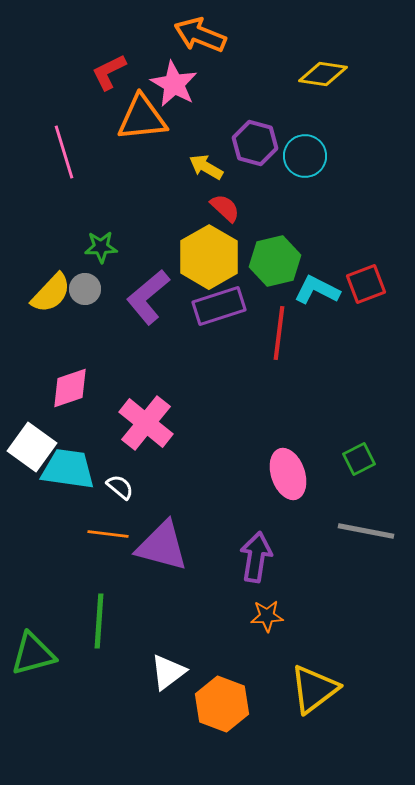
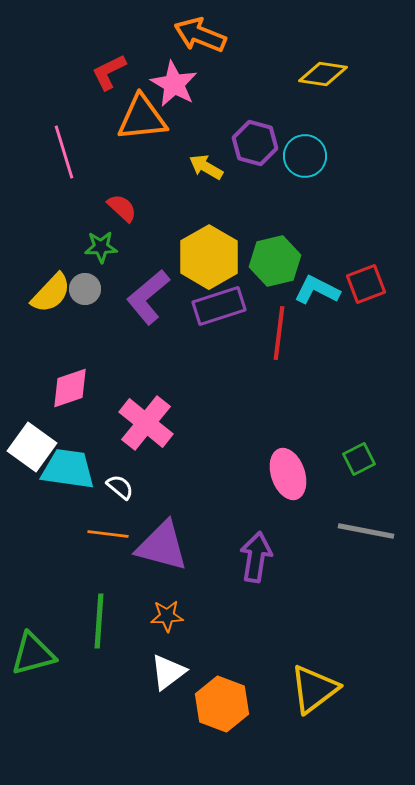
red semicircle: moved 103 px left
orange star: moved 100 px left
